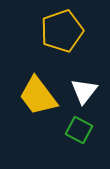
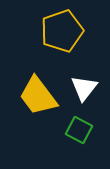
white triangle: moved 3 px up
